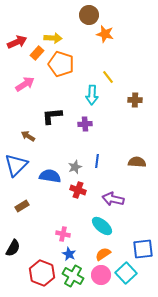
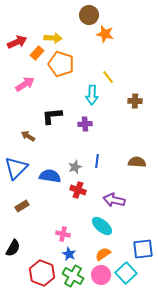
brown cross: moved 1 px down
blue triangle: moved 3 px down
purple arrow: moved 1 px right, 1 px down
